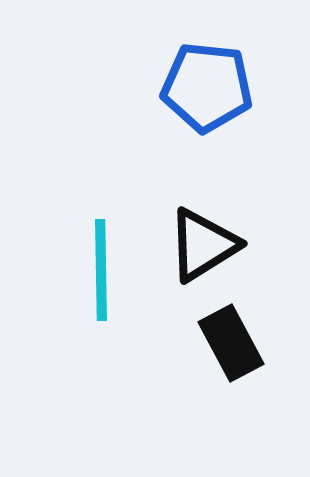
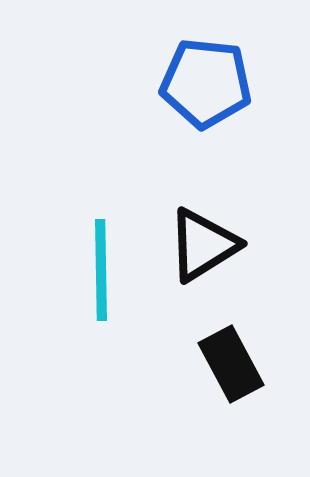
blue pentagon: moved 1 px left, 4 px up
black rectangle: moved 21 px down
